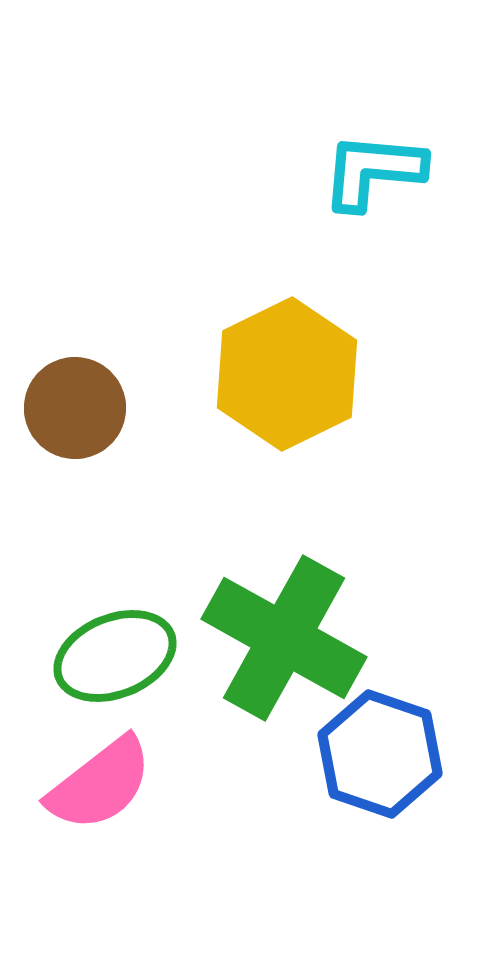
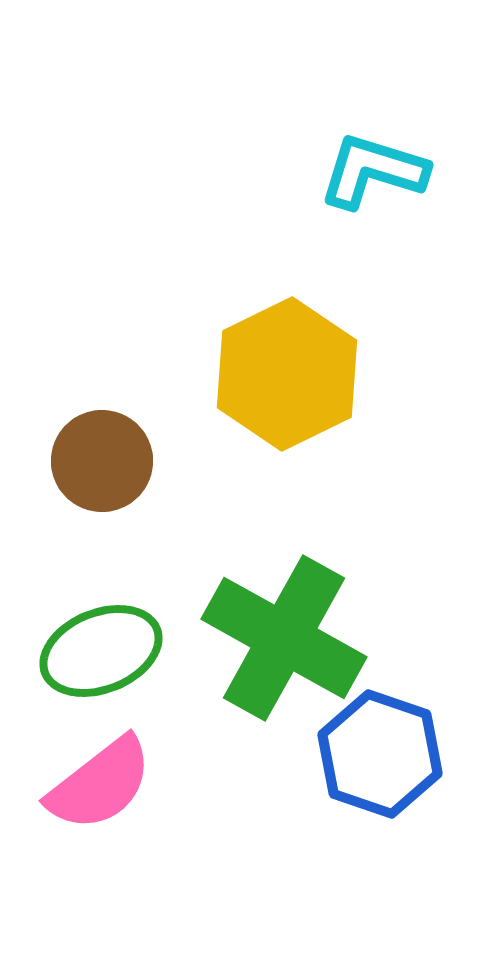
cyan L-shape: rotated 12 degrees clockwise
brown circle: moved 27 px right, 53 px down
green ellipse: moved 14 px left, 5 px up
